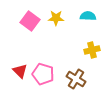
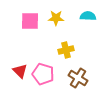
pink square: rotated 36 degrees counterclockwise
yellow cross: moved 26 px left
brown cross: moved 2 px right, 1 px up
